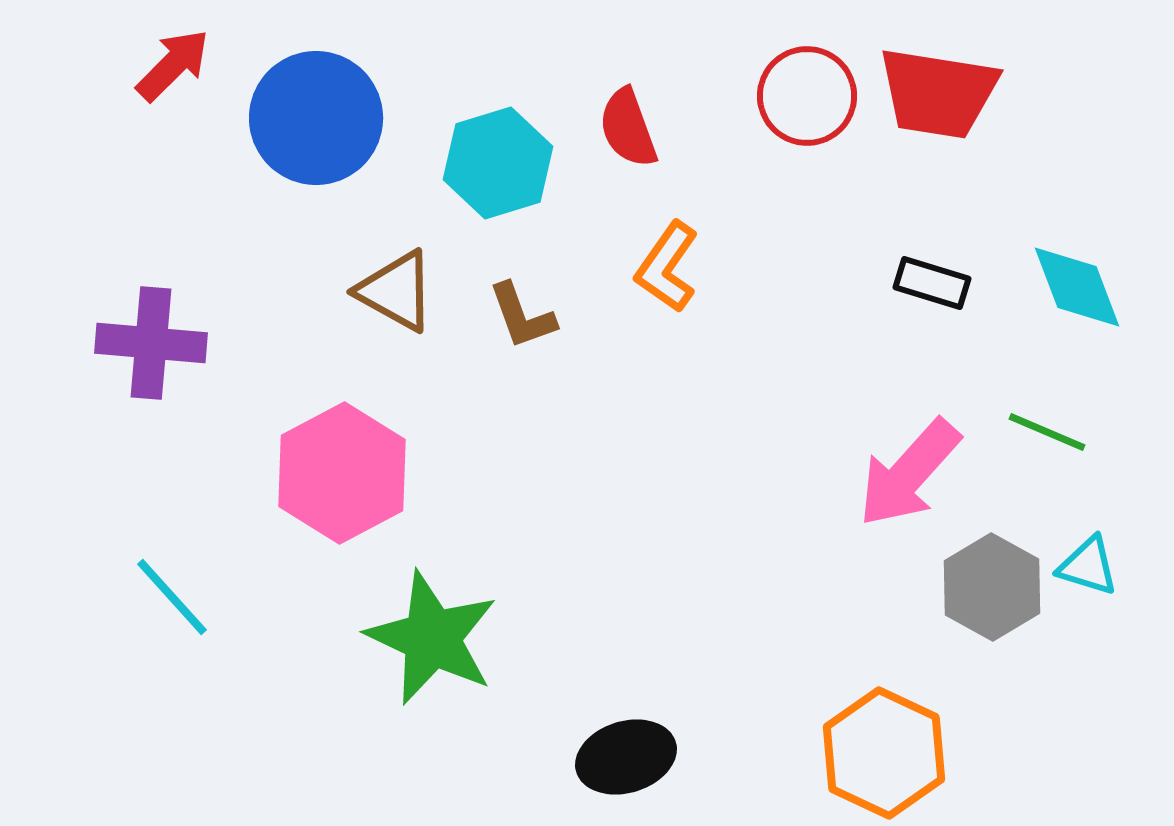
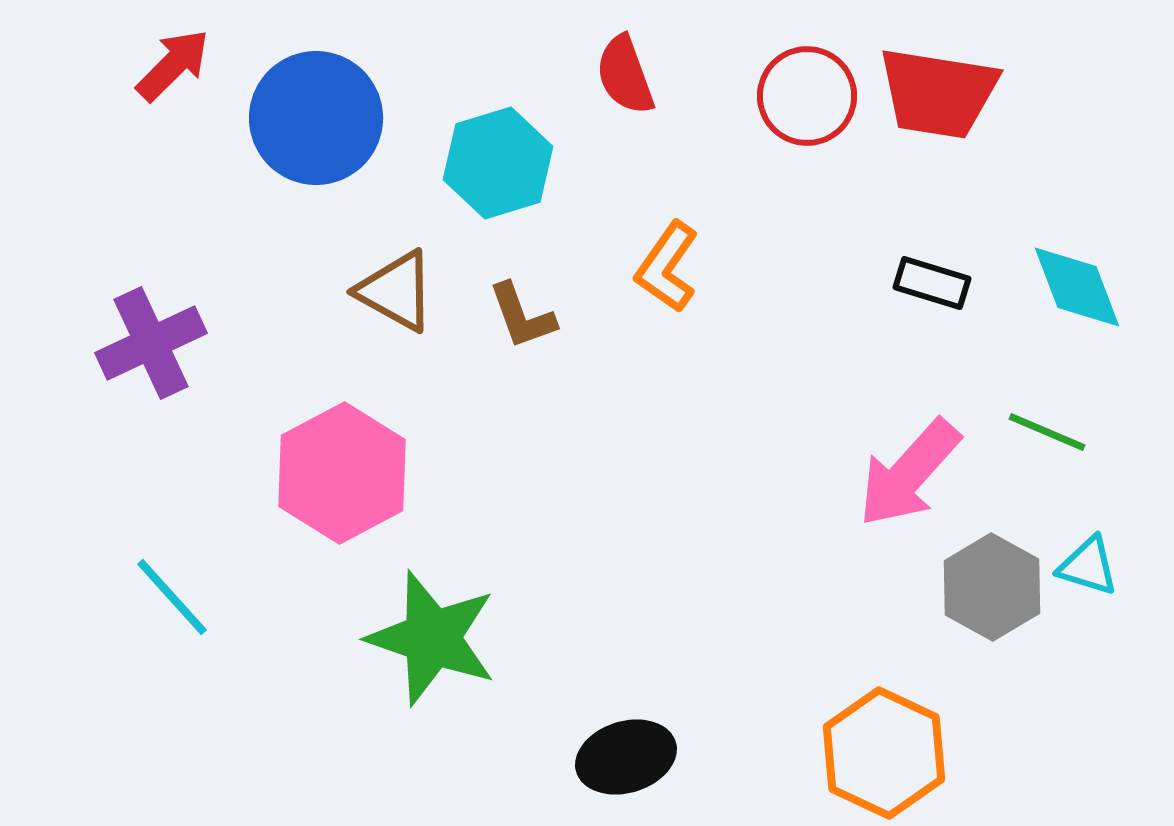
red semicircle: moved 3 px left, 53 px up
purple cross: rotated 30 degrees counterclockwise
green star: rotated 6 degrees counterclockwise
